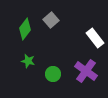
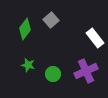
green star: moved 4 px down
purple cross: rotated 30 degrees clockwise
